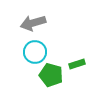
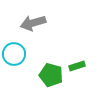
cyan circle: moved 21 px left, 2 px down
green rectangle: moved 2 px down
